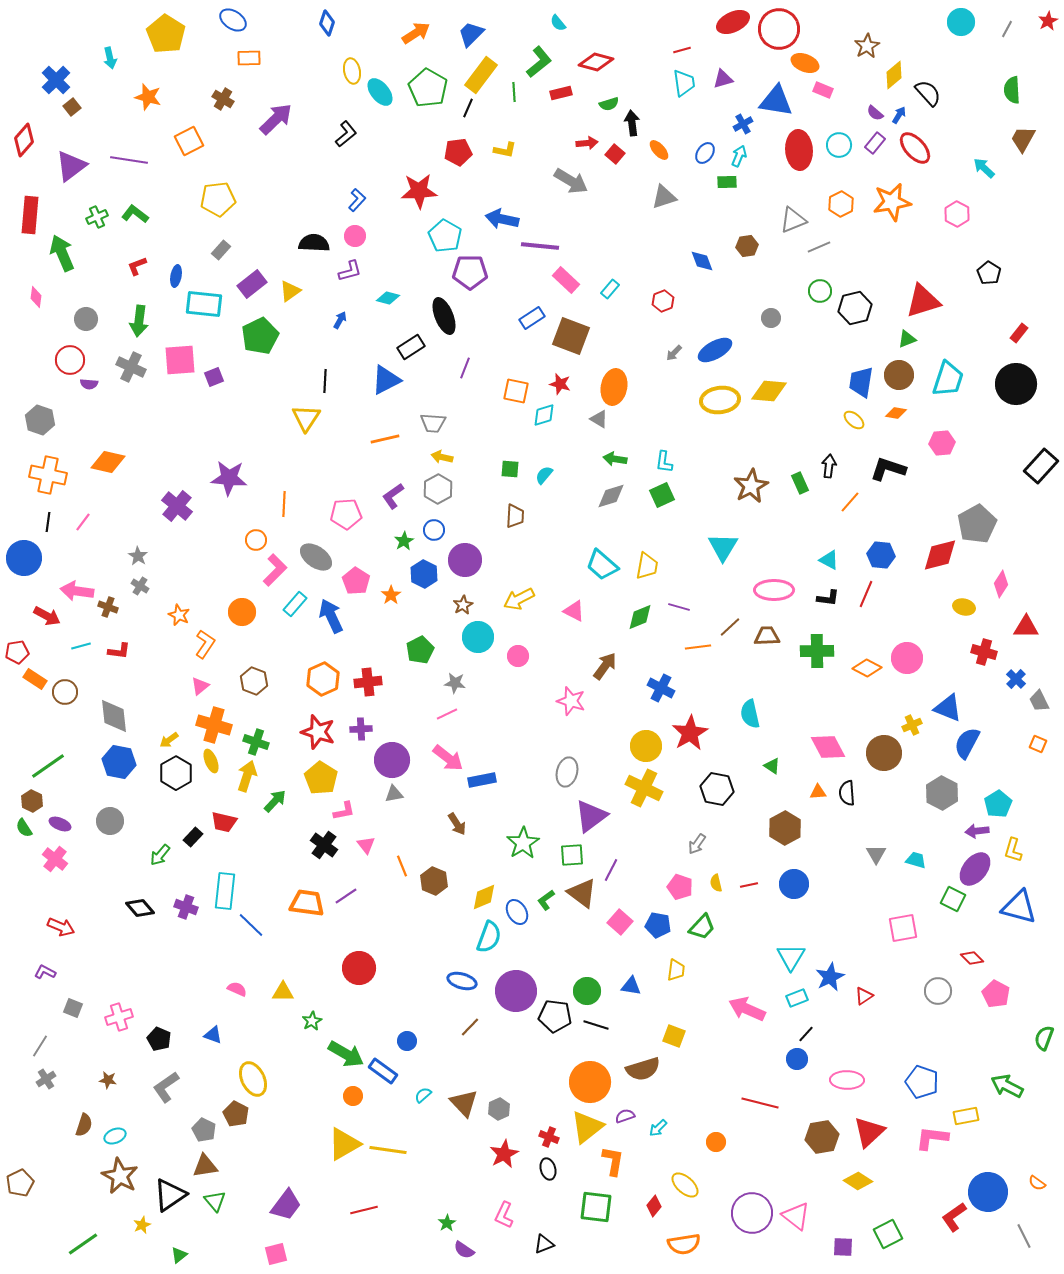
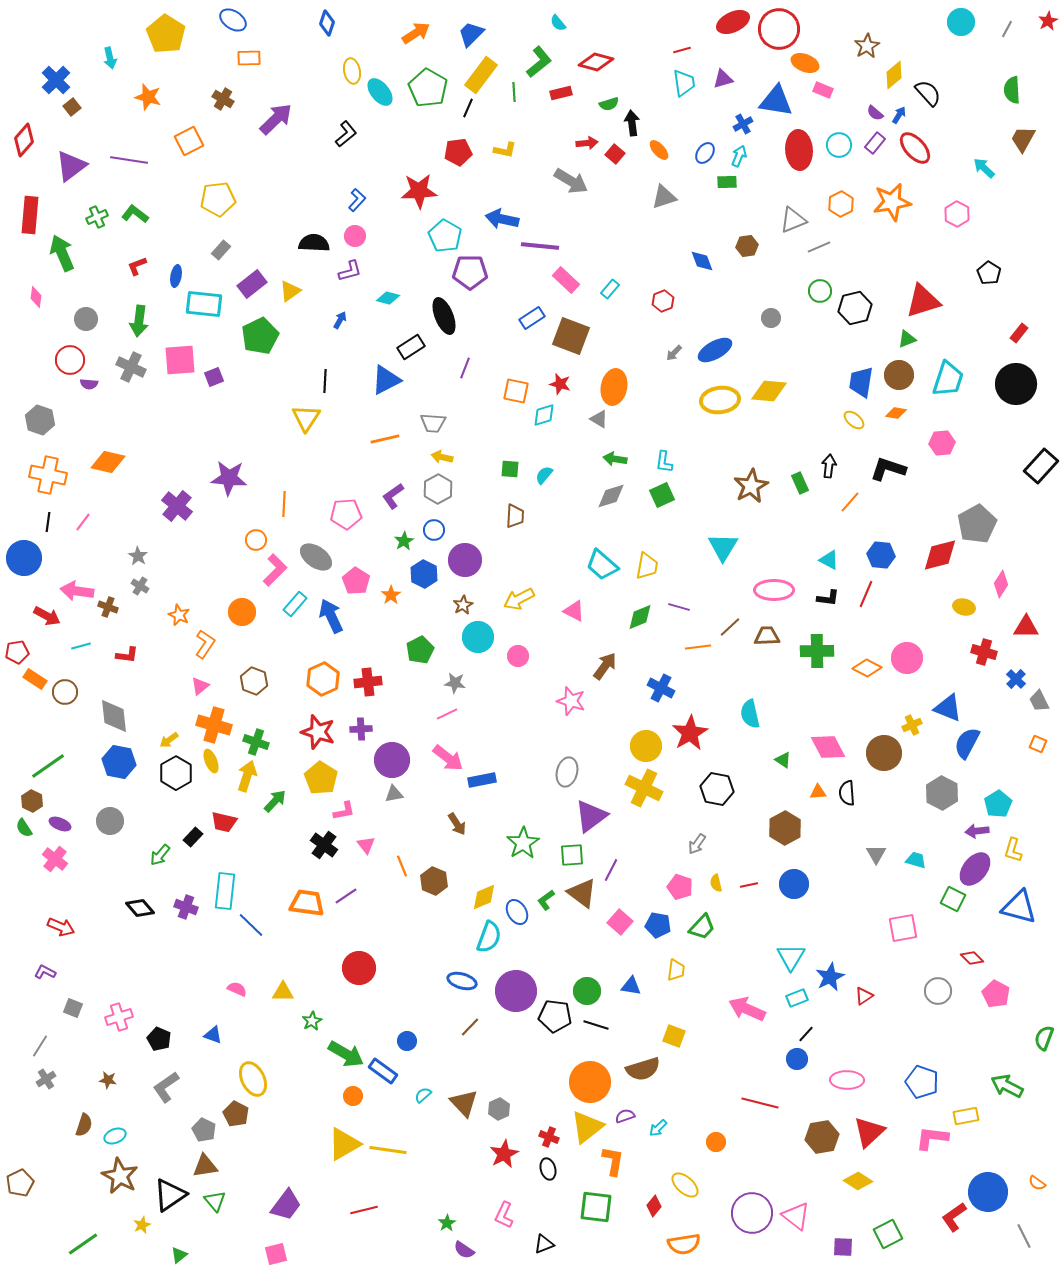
red L-shape at (119, 651): moved 8 px right, 4 px down
green triangle at (772, 766): moved 11 px right, 6 px up
